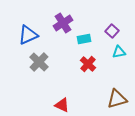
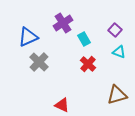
purple square: moved 3 px right, 1 px up
blue triangle: moved 2 px down
cyan rectangle: rotated 72 degrees clockwise
cyan triangle: rotated 32 degrees clockwise
brown triangle: moved 4 px up
